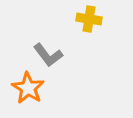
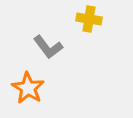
gray L-shape: moved 8 px up
